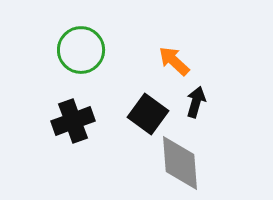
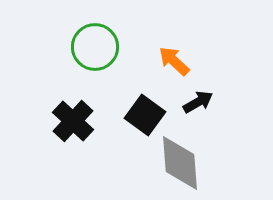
green circle: moved 14 px right, 3 px up
black arrow: moved 2 px right; rotated 44 degrees clockwise
black square: moved 3 px left, 1 px down
black cross: rotated 27 degrees counterclockwise
